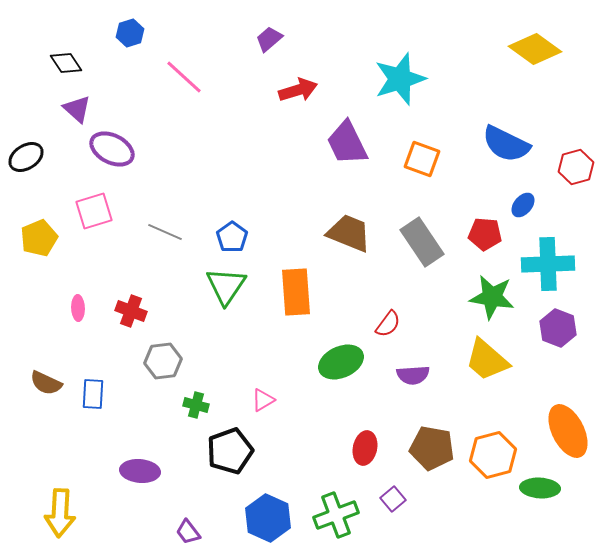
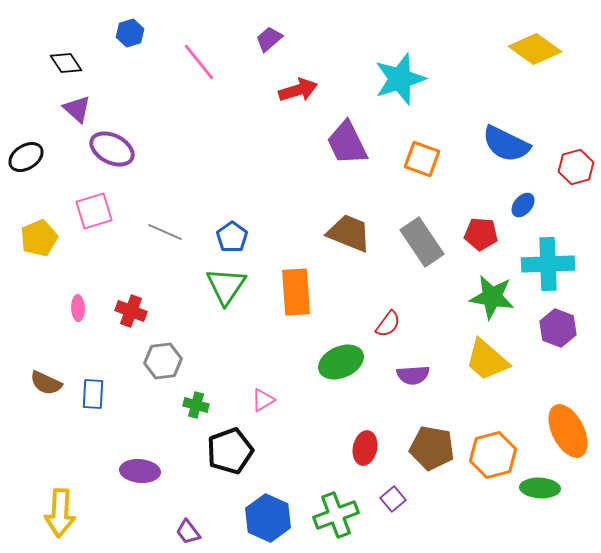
pink line at (184, 77): moved 15 px right, 15 px up; rotated 9 degrees clockwise
red pentagon at (485, 234): moved 4 px left
